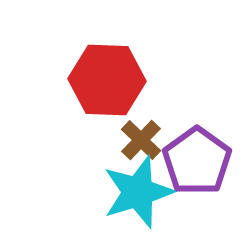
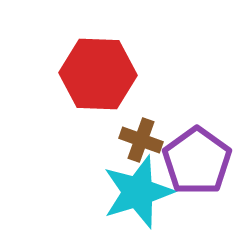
red hexagon: moved 9 px left, 6 px up
brown cross: rotated 24 degrees counterclockwise
